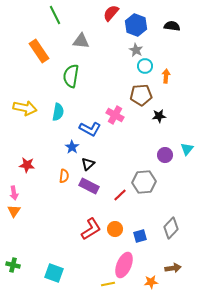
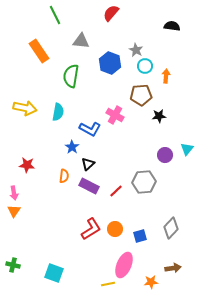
blue hexagon: moved 26 px left, 38 px down
red line: moved 4 px left, 4 px up
